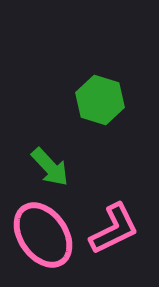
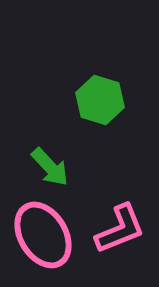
pink L-shape: moved 6 px right; rotated 4 degrees clockwise
pink ellipse: rotated 4 degrees clockwise
